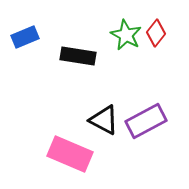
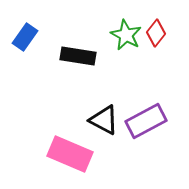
blue rectangle: rotated 32 degrees counterclockwise
